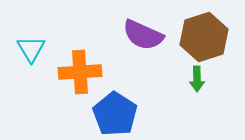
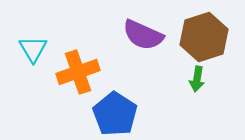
cyan triangle: moved 2 px right
orange cross: moved 2 px left; rotated 15 degrees counterclockwise
green arrow: rotated 10 degrees clockwise
